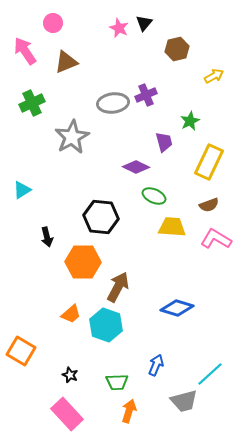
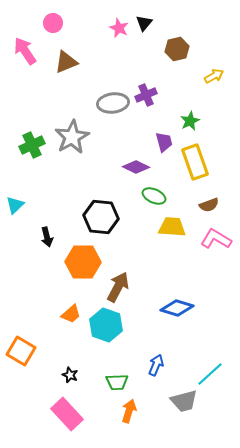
green cross: moved 42 px down
yellow rectangle: moved 14 px left; rotated 44 degrees counterclockwise
cyan triangle: moved 7 px left, 15 px down; rotated 12 degrees counterclockwise
